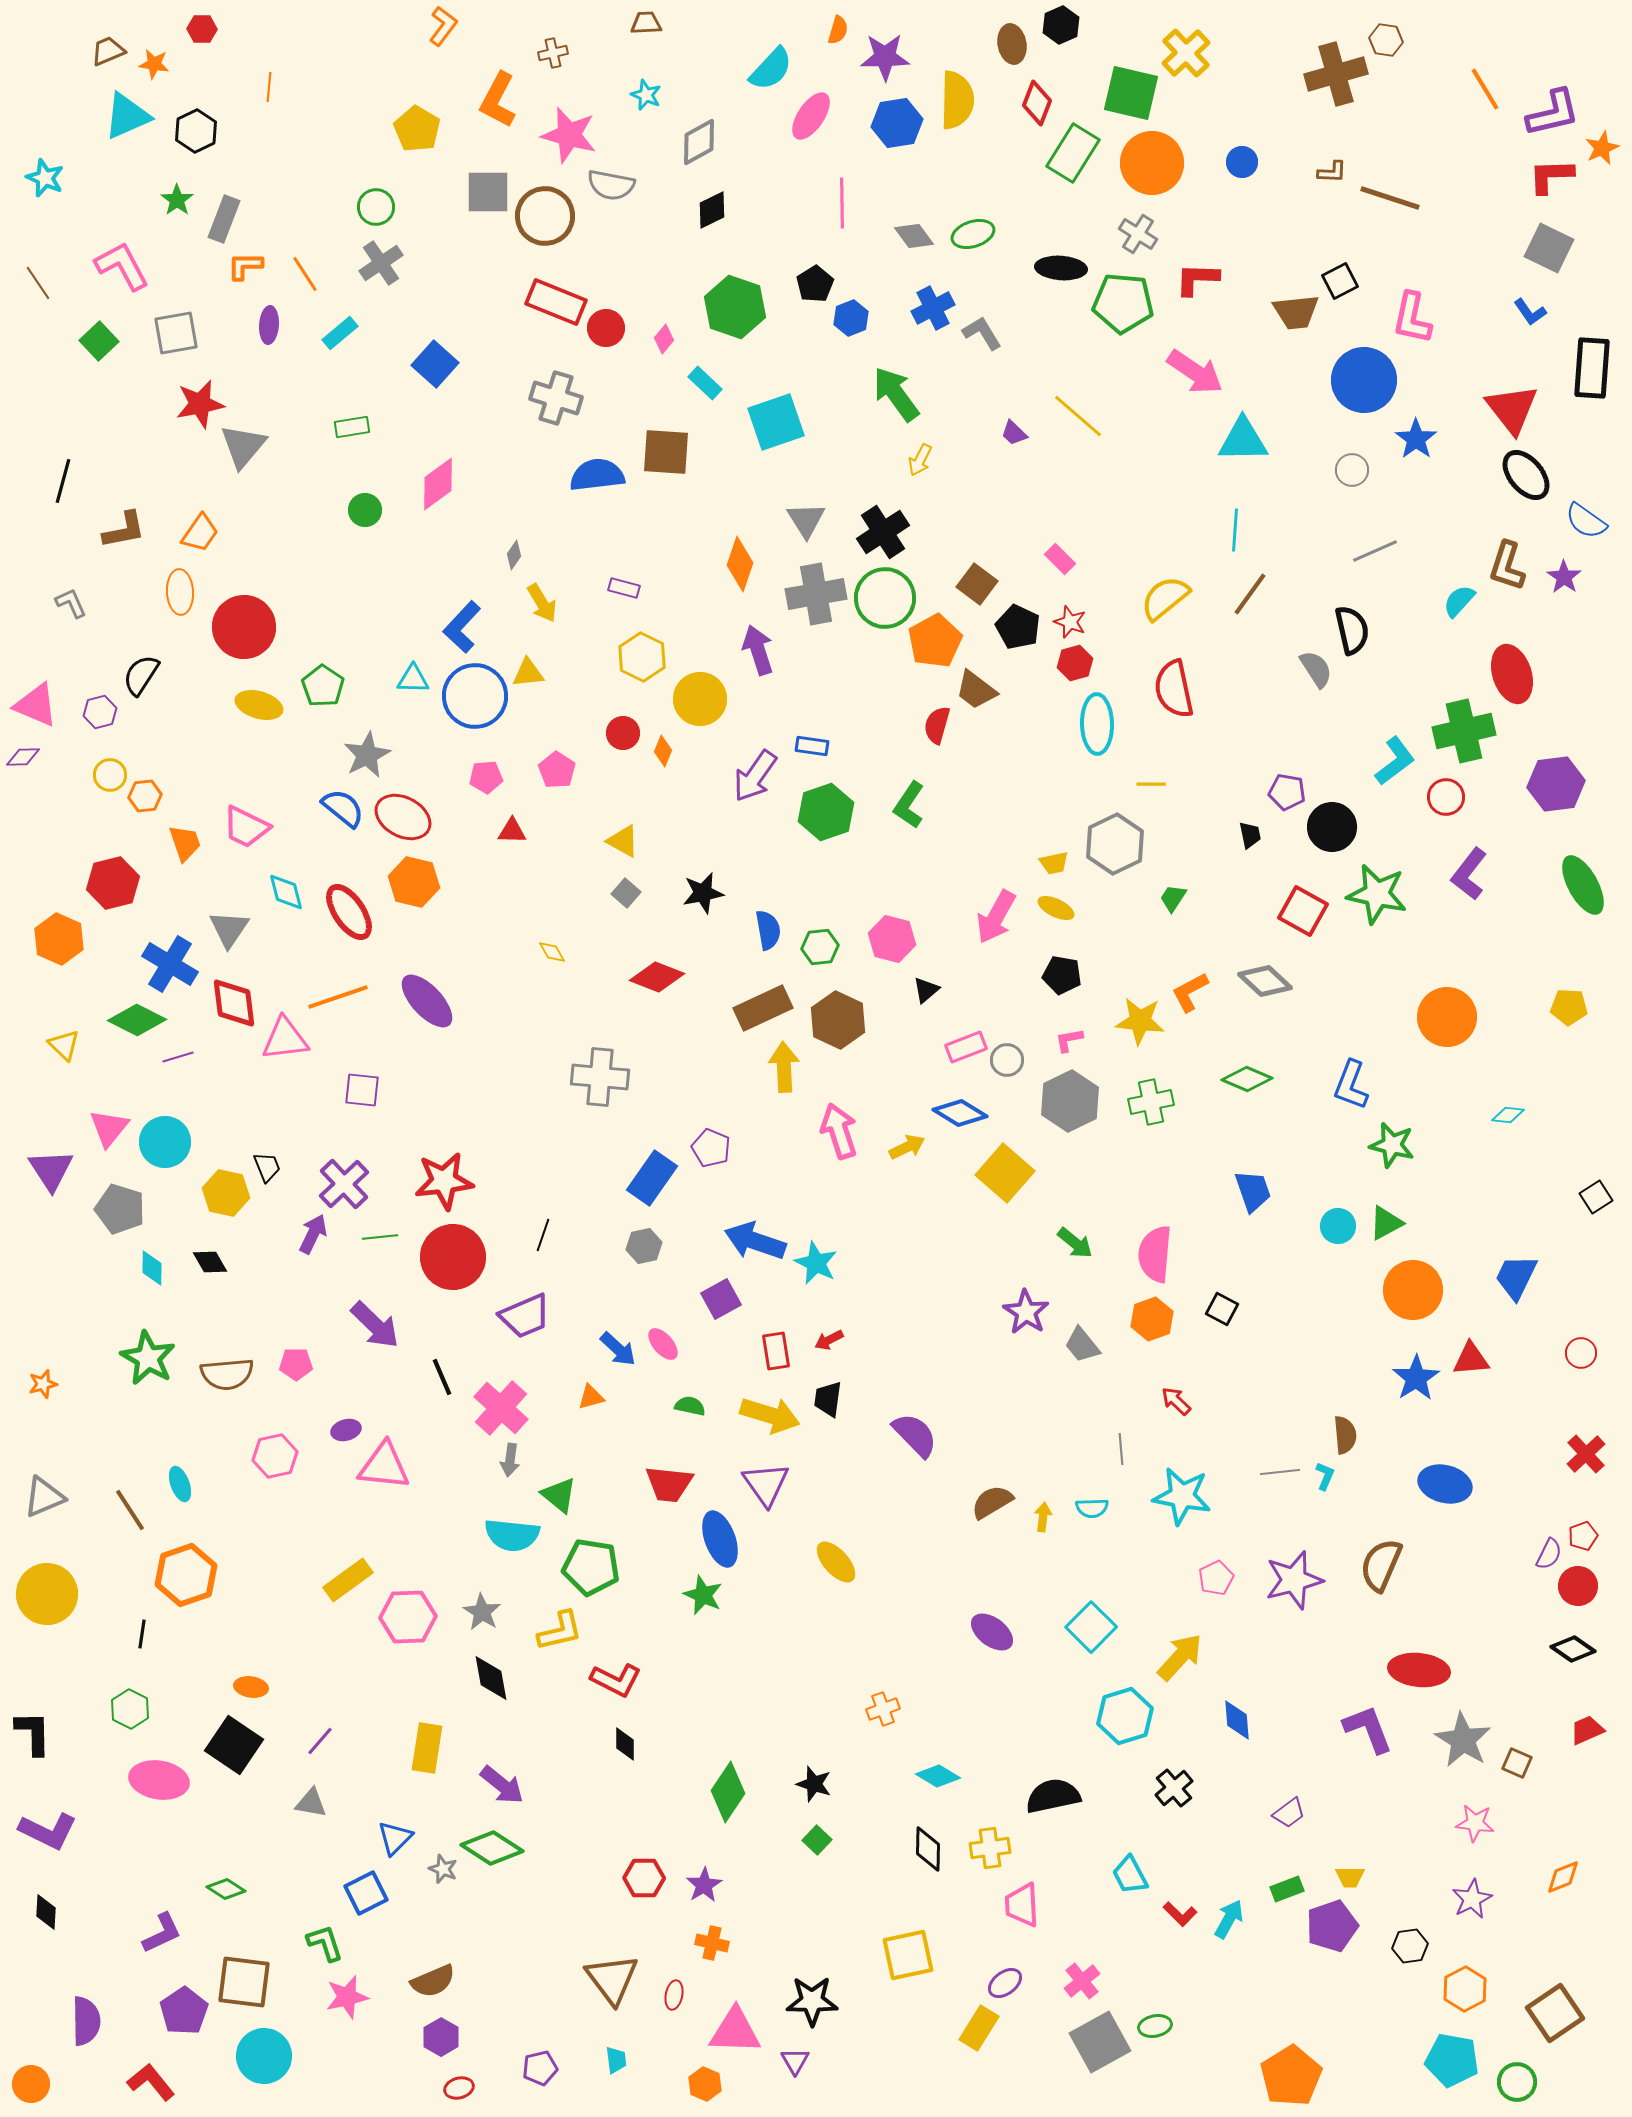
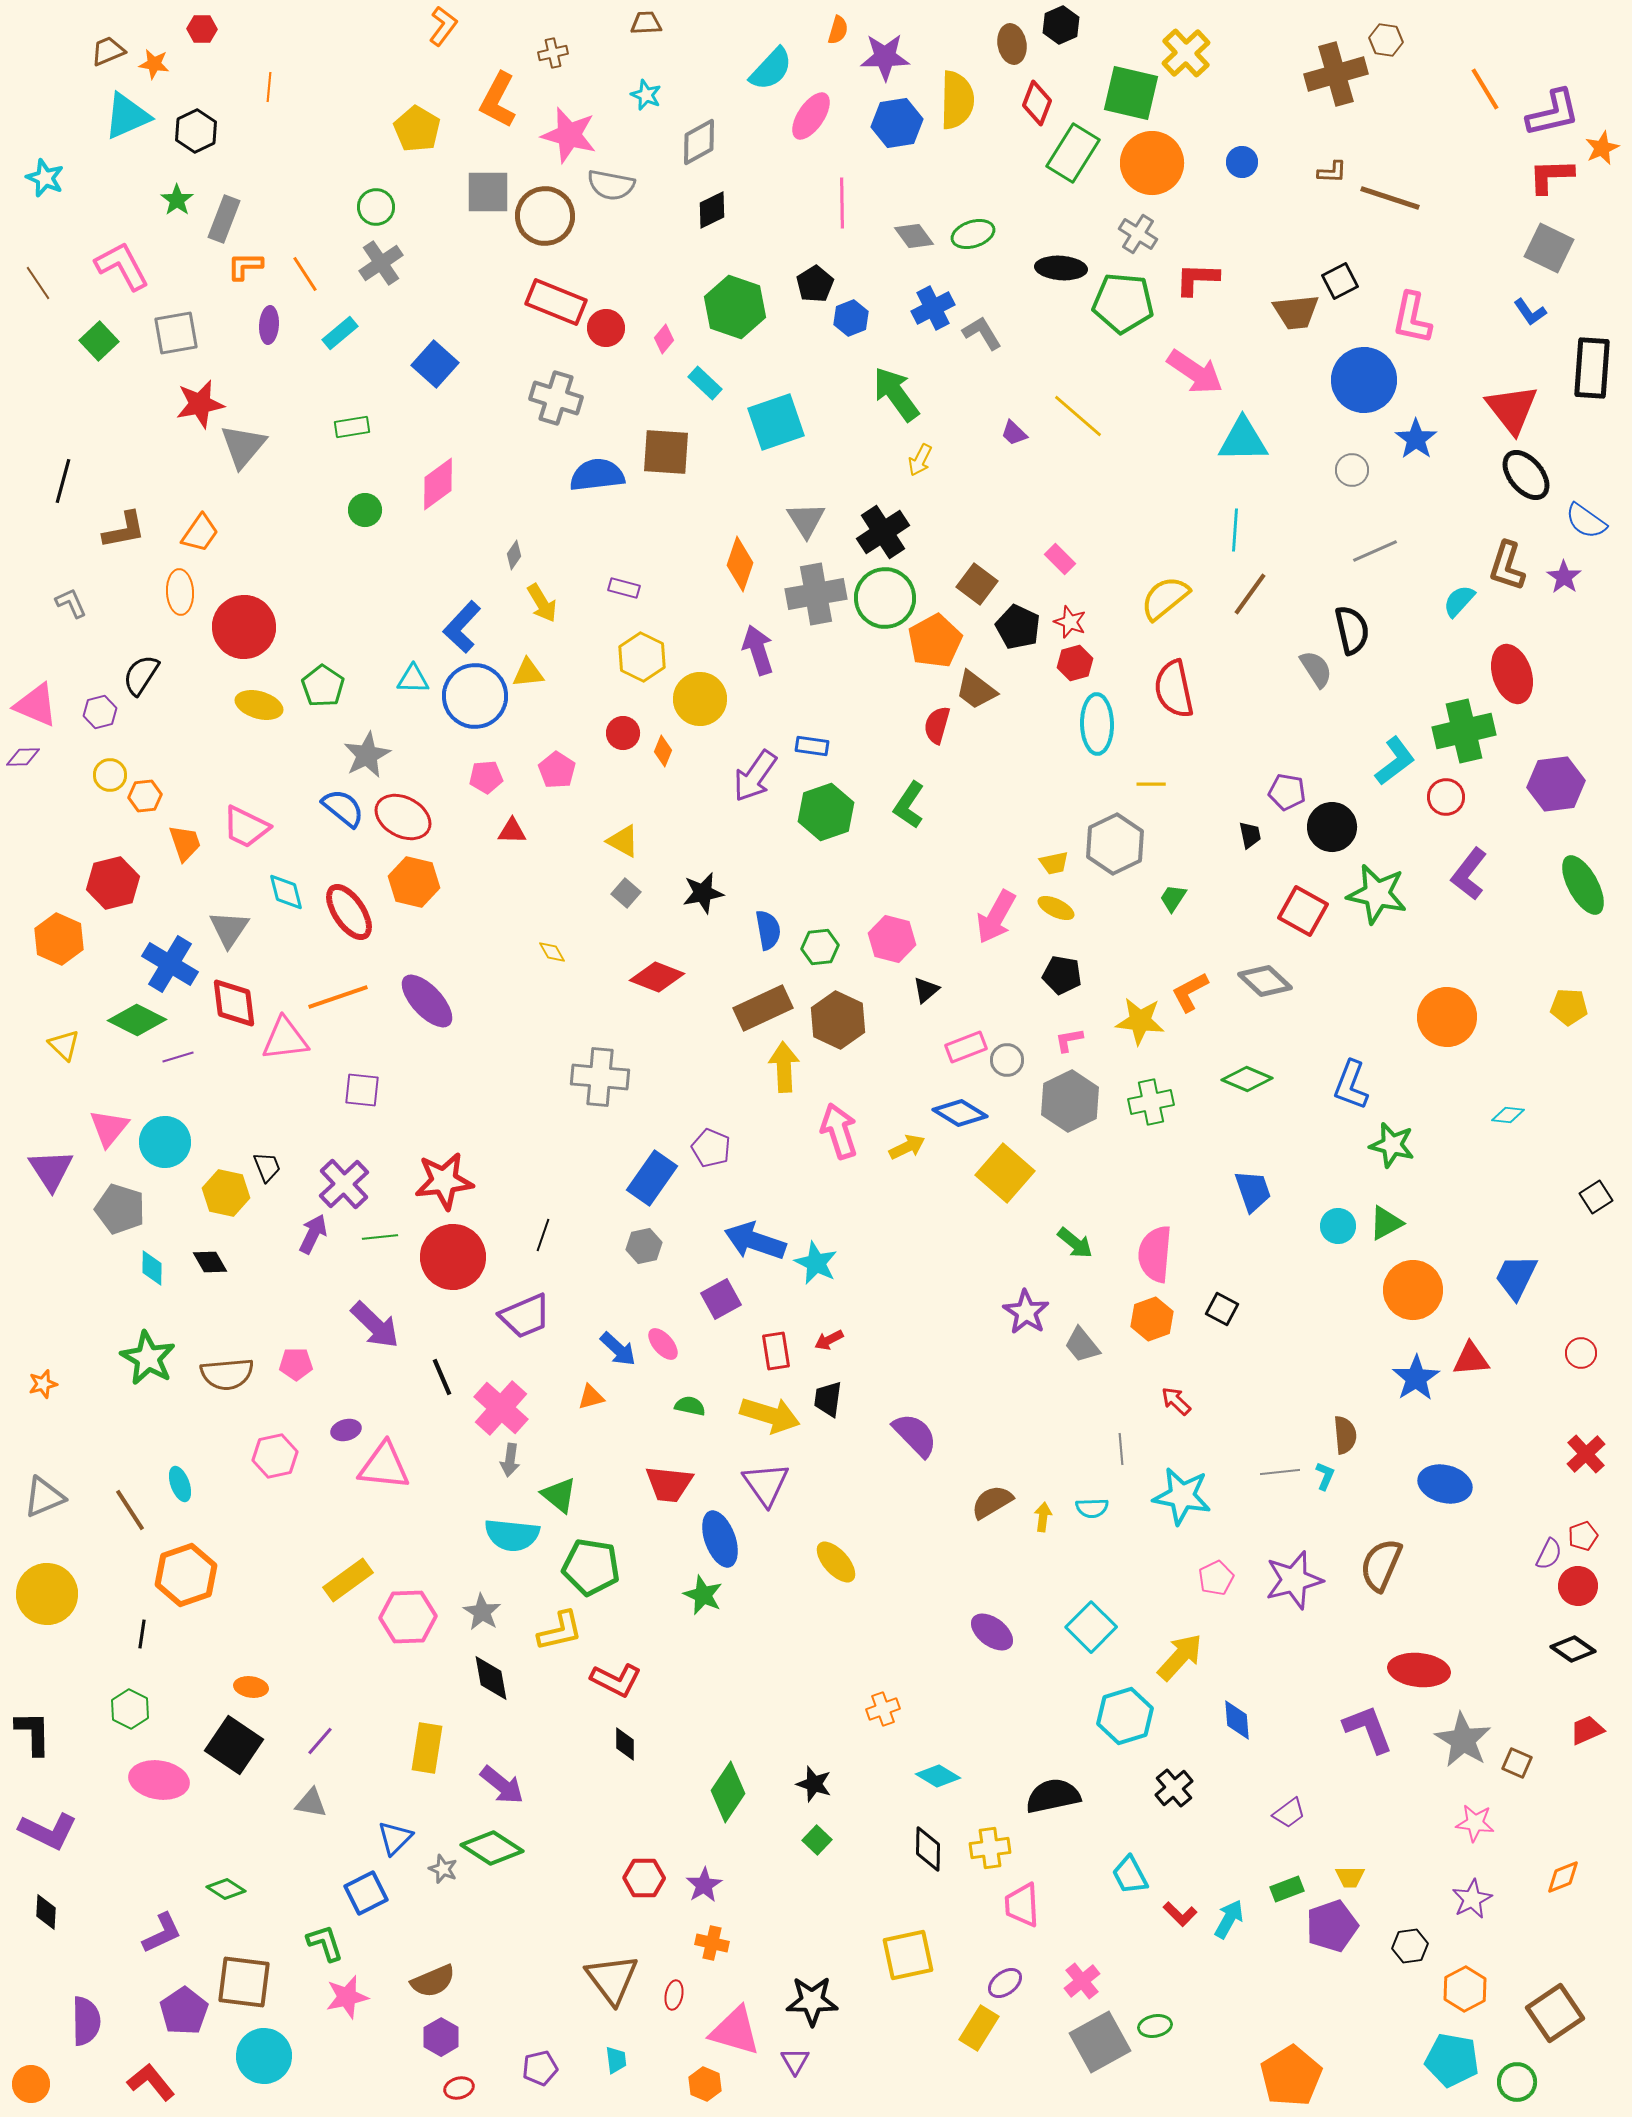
pink triangle at (735, 2031): rotated 14 degrees clockwise
